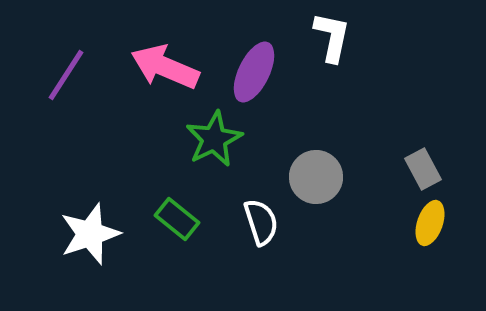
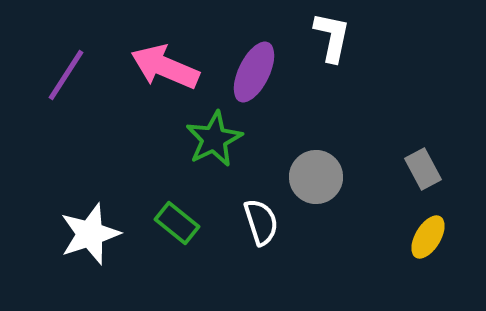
green rectangle: moved 4 px down
yellow ellipse: moved 2 px left, 14 px down; rotated 12 degrees clockwise
